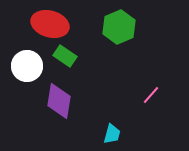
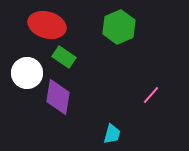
red ellipse: moved 3 px left, 1 px down
green rectangle: moved 1 px left, 1 px down
white circle: moved 7 px down
purple diamond: moved 1 px left, 4 px up
